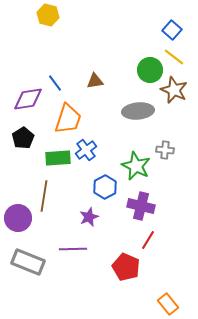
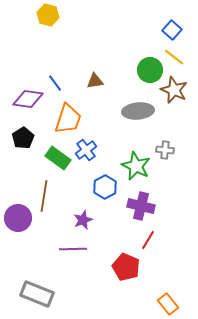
purple diamond: rotated 16 degrees clockwise
green rectangle: rotated 40 degrees clockwise
purple star: moved 6 px left, 3 px down
gray rectangle: moved 9 px right, 32 px down
